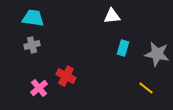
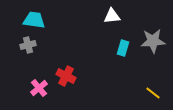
cyan trapezoid: moved 1 px right, 2 px down
gray cross: moved 4 px left
gray star: moved 4 px left, 13 px up; rotated 15 degrees counterclockwise
yellow line: moved 7 px right, 5 px down
